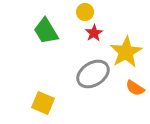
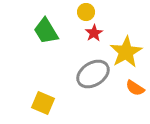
yellow circle: moved 1 px right
